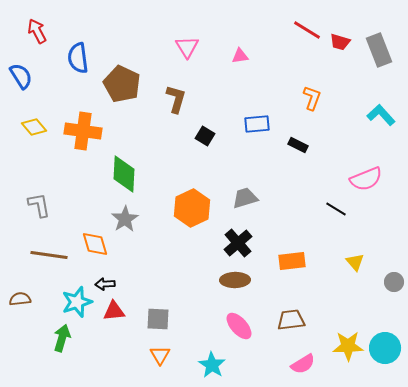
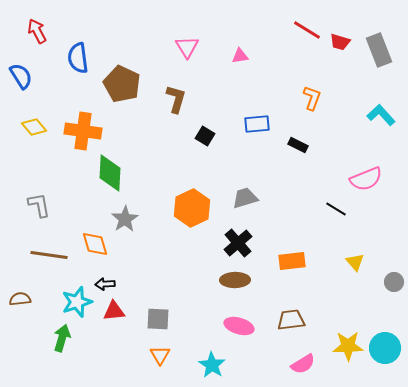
green diamond at (124, 174): moved 14 px left, 1 px up
pink ellipse at (239, 326): rotated 32 degrees counterclockwise
